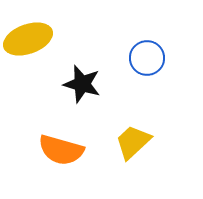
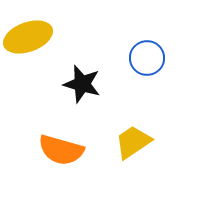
yellow ellipse: moved 2 px up
yellow trapezoid: rotated 9 degrees clockwise
